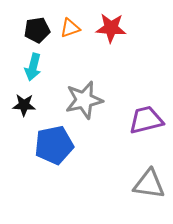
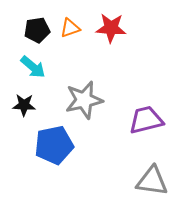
cyan arrow: rotated 64 degrees counterclockwise
gray triangle: moved 3 px right, 3 px up
